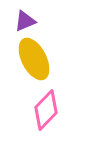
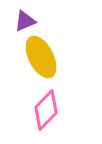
yellow ellipse: moved 7 px right, 2 px up
